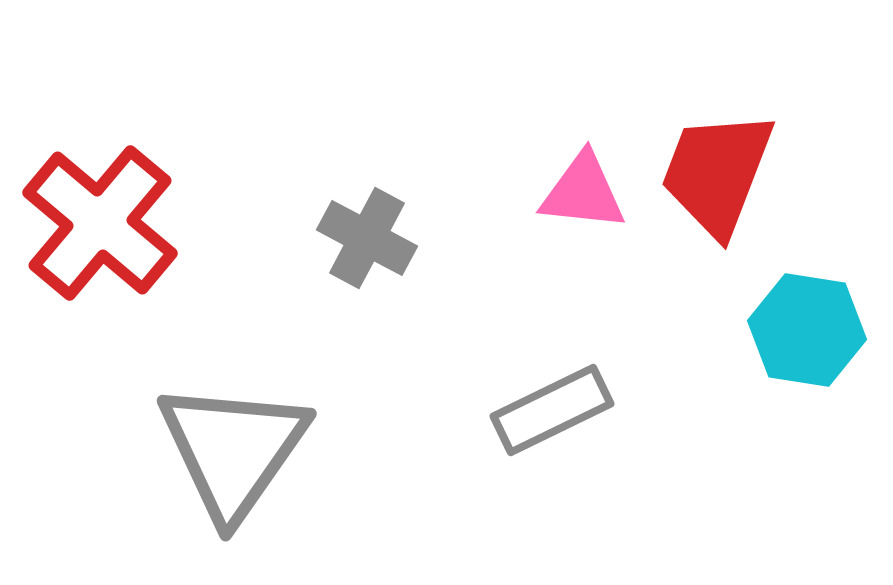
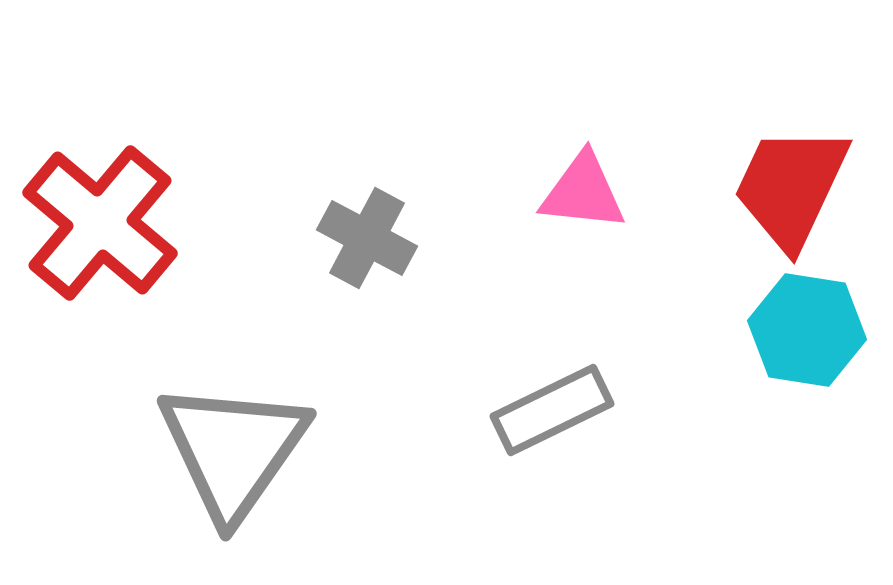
red trapezoid: moved 74 px right, 14 px down; rotated 4 degrees clockwise
